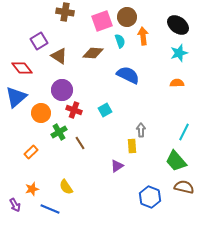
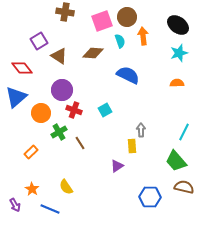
orange star: rotated 24 degrees counterclockwise
blue hexagon: rotated 20 degrees counterclockwise
